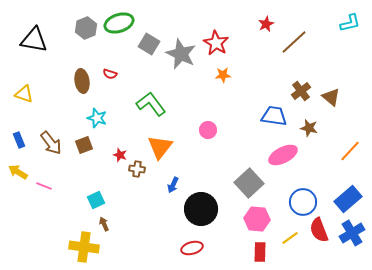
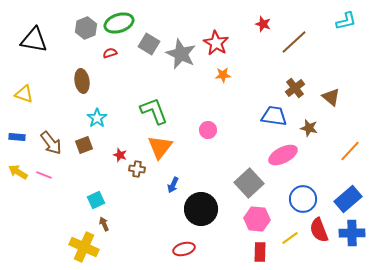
cyan L-shape at (350, 23): moved 4 px left, 2 px up
red star at (266, 24): moved 3 px left; rotated 28 degrees counterclockwise
red semicircle at (110, 74): moved 21 px up; rotated 144 degrees clockwise
brown cross at (301, 91): moved 6 px left, 3 px up
green L-shape at (151, 104): moved 3 px right, 7 px down; rotated 16 degrees clockwise
cyan star at (97, 118): rotated 18 degrees clockwise
blue rectangle at (19, 140): moved 2 px left, 3 px up; rotated 63 degrees counterclockwise
pink line at (44, 186): moved 11 px up
blue circle at (303, 202): moved 3 px up
blue cross at (352, 233): rotated 30 degrees clockwise
yellow cross at (84, 247): rotated 16 degrees clockwise
red ellipse at (192, 248): moved 8 px left, 1 px down
